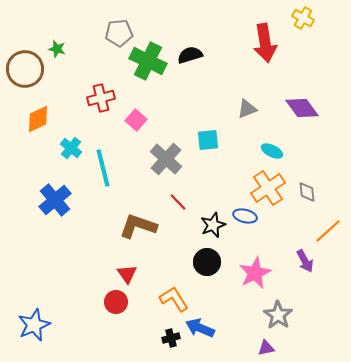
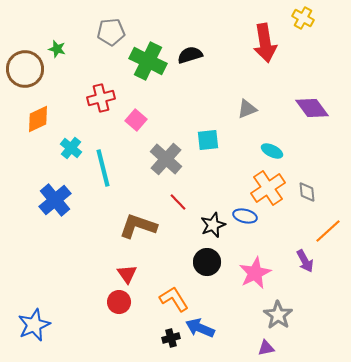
gray pentagon: moved 8 px left, 1 px up
purple diamond: moved 10 px right
red circle: moved 3 px right
